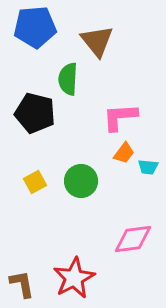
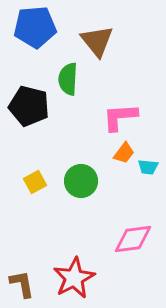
black pentagon: moved 6 px left, 7 px up
